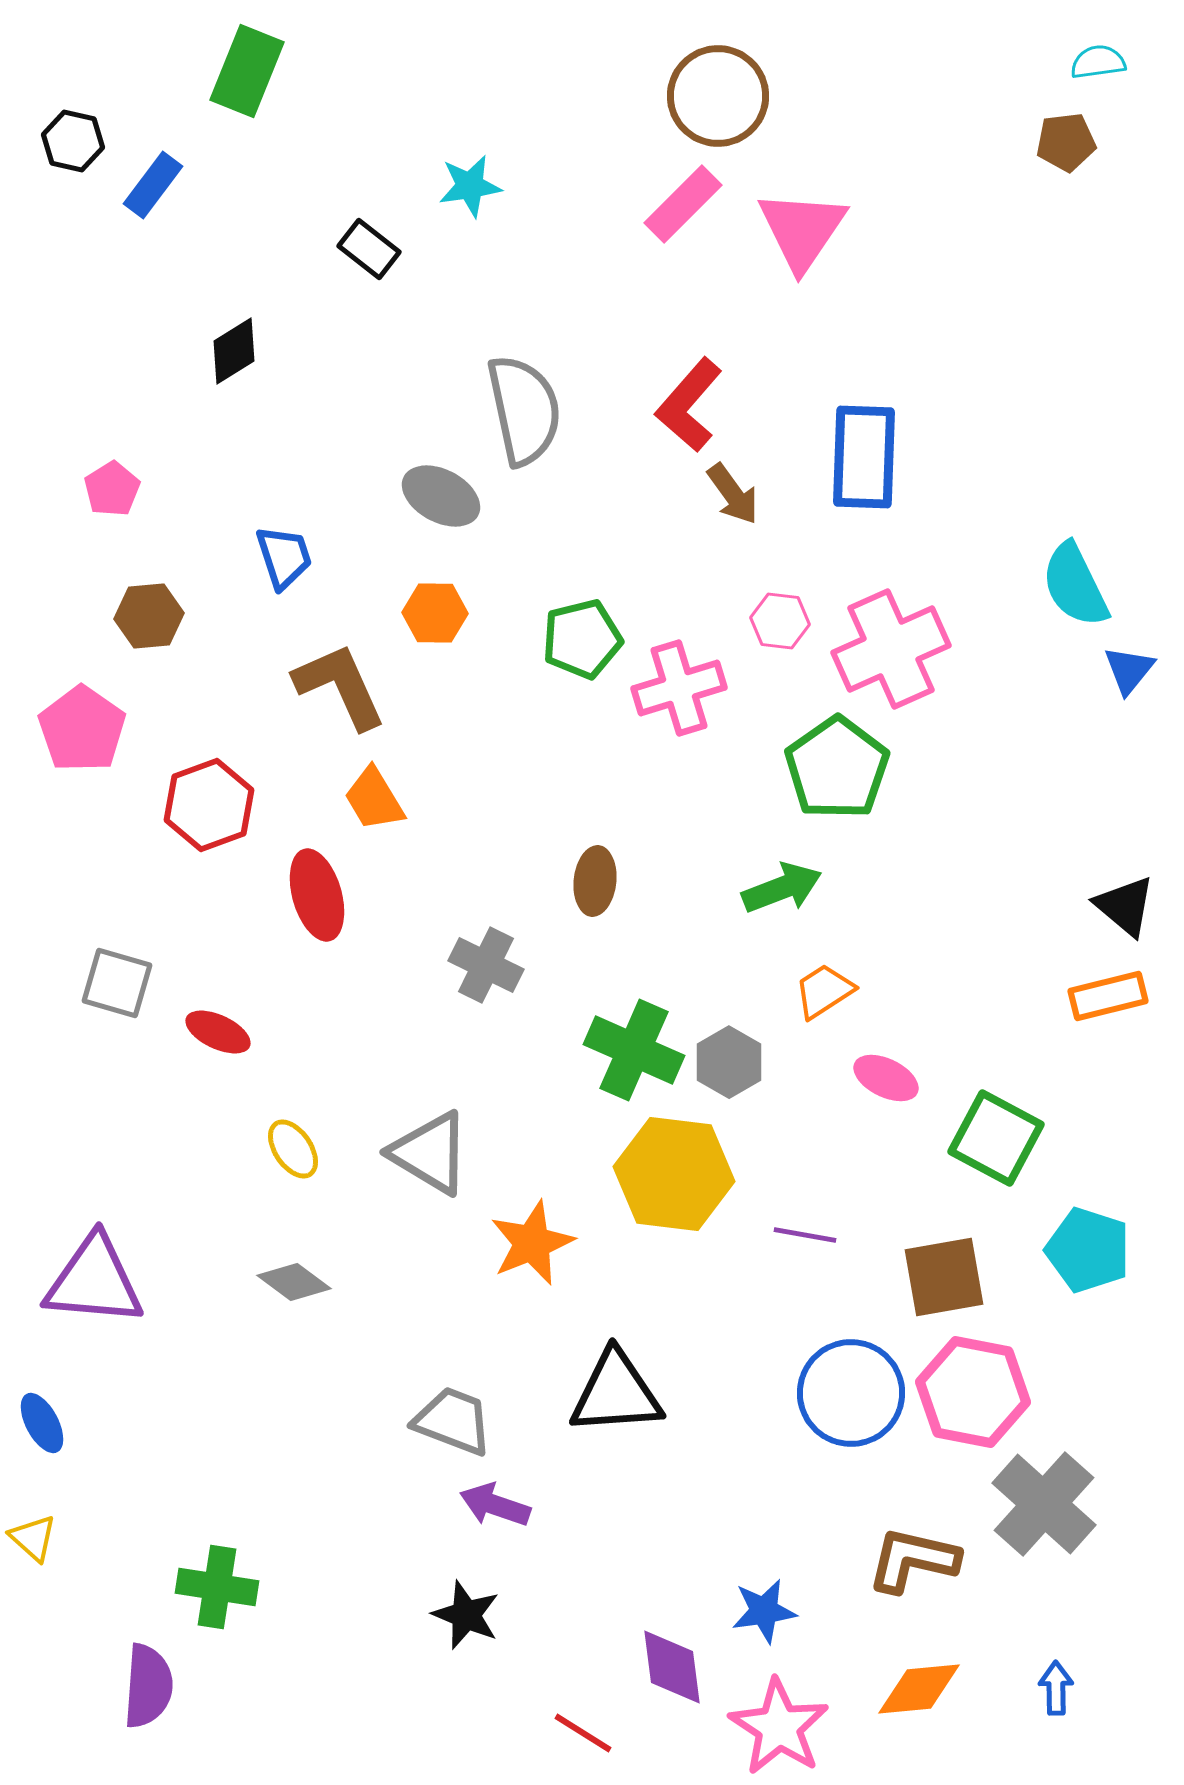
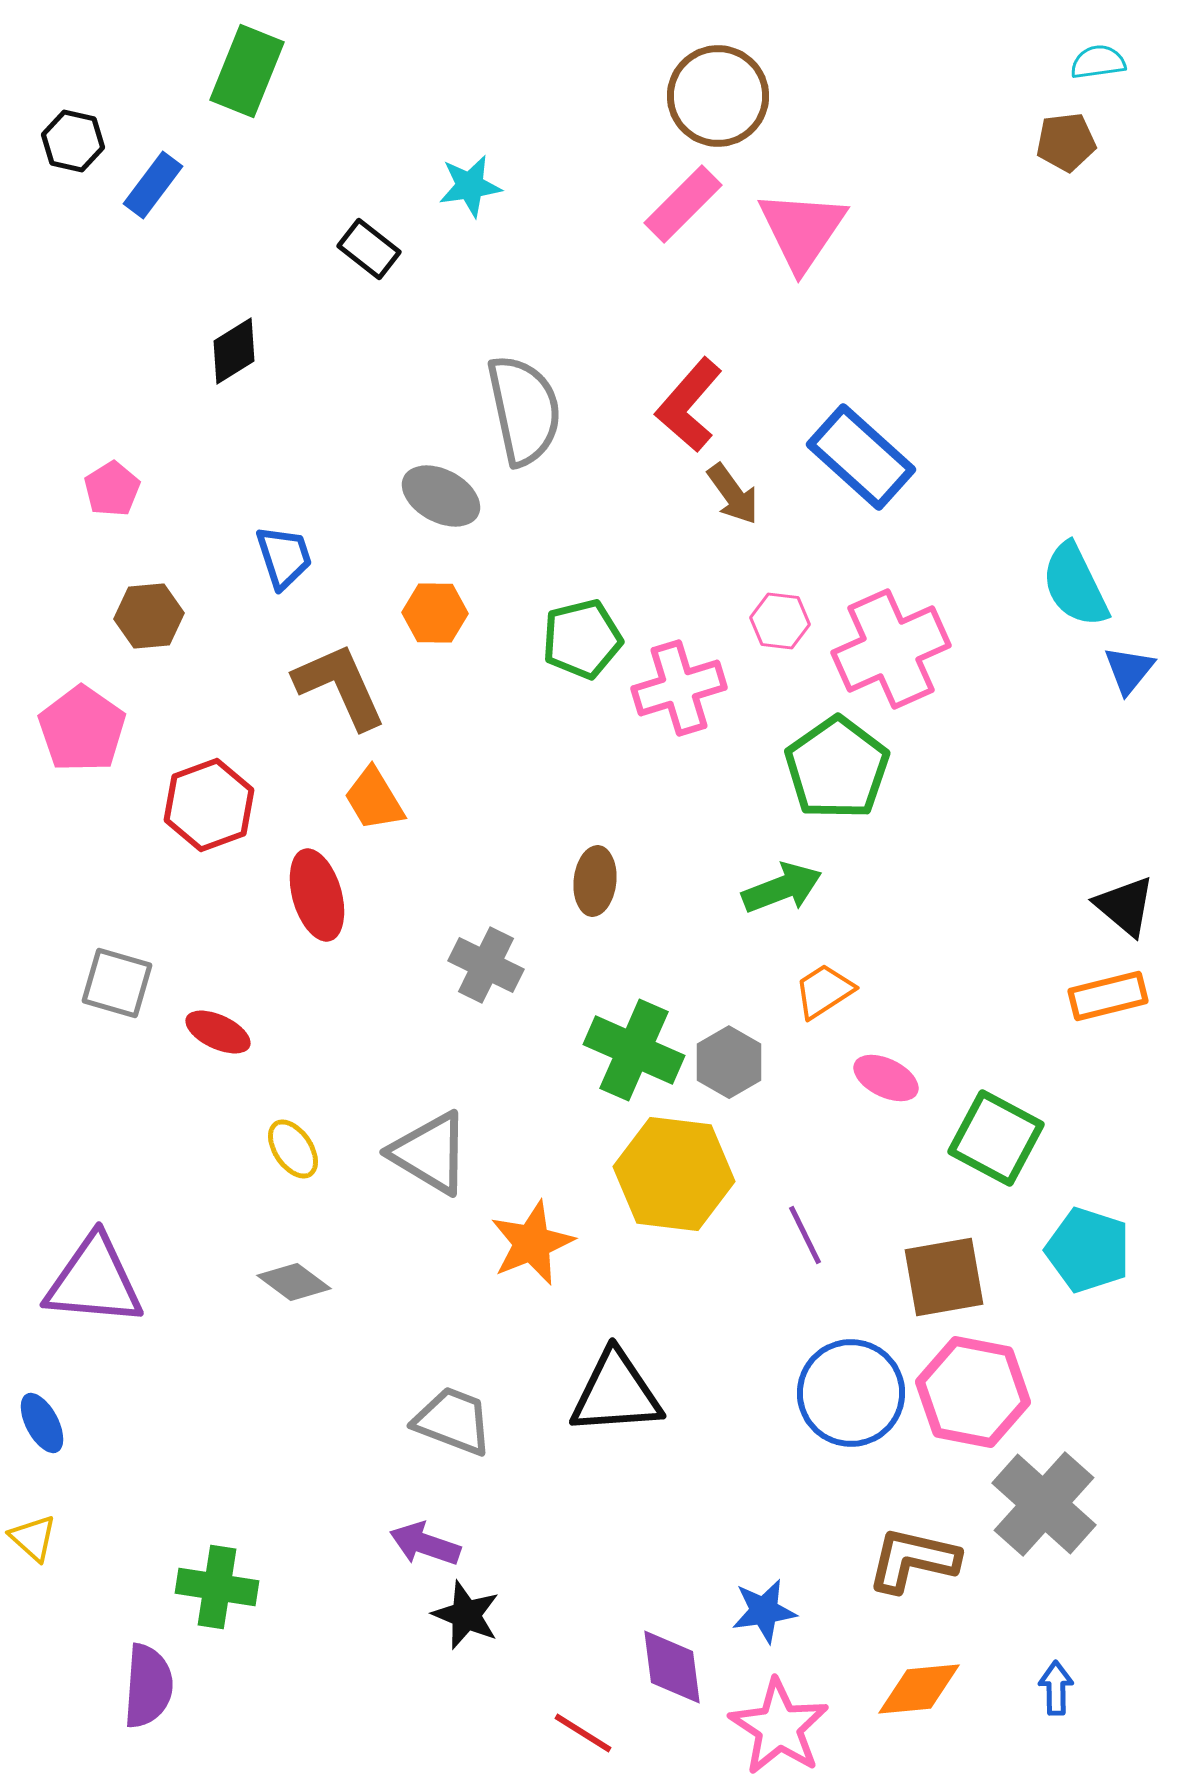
blue rectangle at (864, 457): moved 3 px left; rotated 50 degrees counterclockwise
purple line at (805, 1235): rotated 54 degrees clockwise
purple arrow at (495, 1505): moved 70 px left, 39 px down
